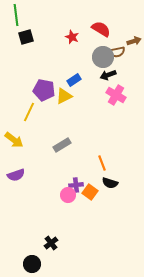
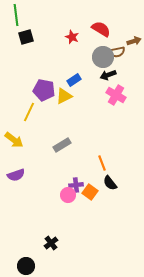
black semicircle: rotated 35 degrees clockwise
black circle: moved 6 px left, 2 px down
